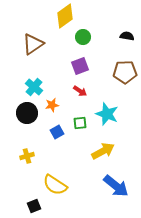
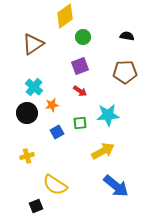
cyan star: moved 1 px right, 1 px down; rotated 25 degrees counterclockwise
black square: moved 2 px right
